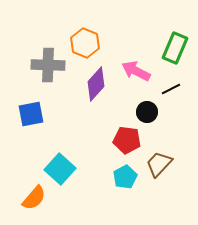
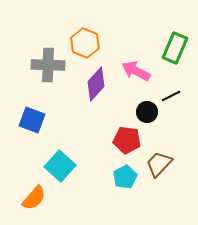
black line: moved 7 px down
blue square: moved 1 px right, 6 px down; rotated 32 degrees clockwise
cyan square: moved 3 px up
